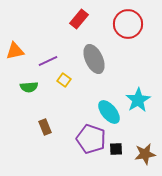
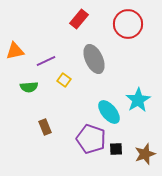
purple line: moved 2 px left
brown star: rotated 10 degrees counterclockwise
